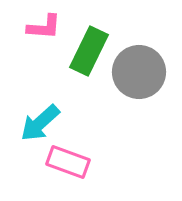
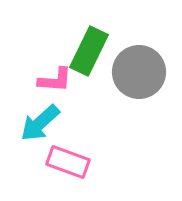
pink L-shape: moved 11 px right, 53 px down
